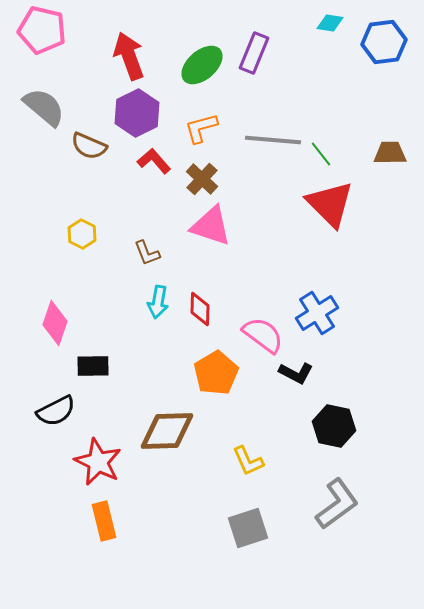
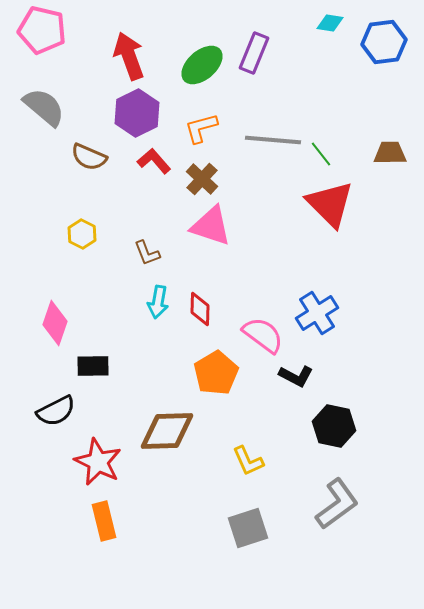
brown semicircle: moved 11 px down
black L-shape: moved 3 px down
